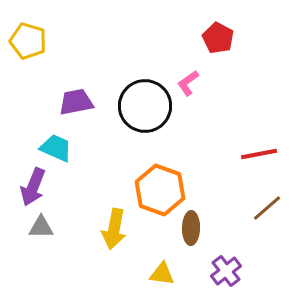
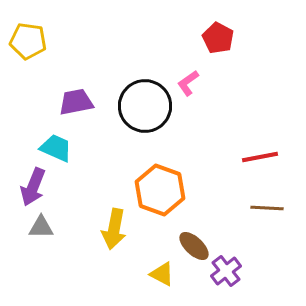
yellow pentagon: rotated 9 degrees counterclockwise
red line: moved 1 px right, 3 px down
brown line: rotated 44 degrees clockwise
brown ellipse: moved 3 px right, 18 px down; rotated 48 degrees counterclockwise
yellow triangle: rotated 20 degrees clockwise
